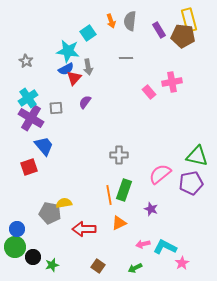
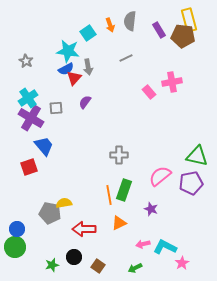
orange arrow: moved 1 px left, 4 px down
gray line: rotated 24 degrees counterclockwise
pink semicircle: moved 2 px down
black circle: moved 41 px right
